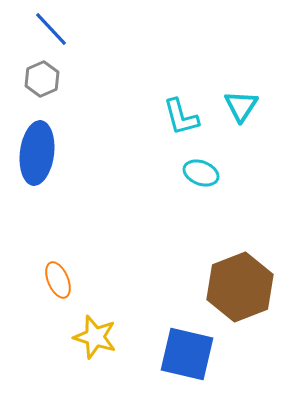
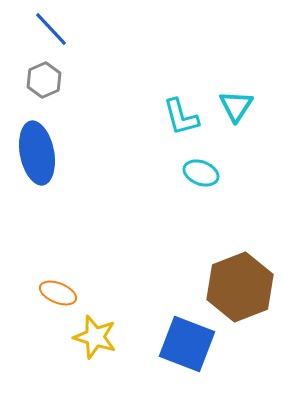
gray hexagon: moved 2 px right, 1 px down
cyan triangle: moved 5 px left
blue ellipse: rotated 18 degrees counterclockwise
orange ellipse: moved 13 px down; rotated 45 degrees counterclockwise
blue square: moved 10 px up; rotated 8 degrees clockwise
